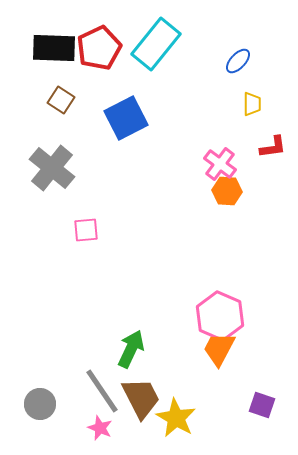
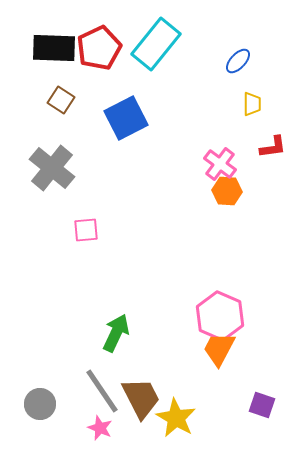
green arrow: moved 15 px left, 16 px up
